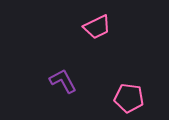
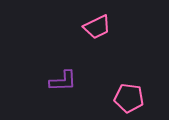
purple L-shape: rotated 116 degrees clockwise
